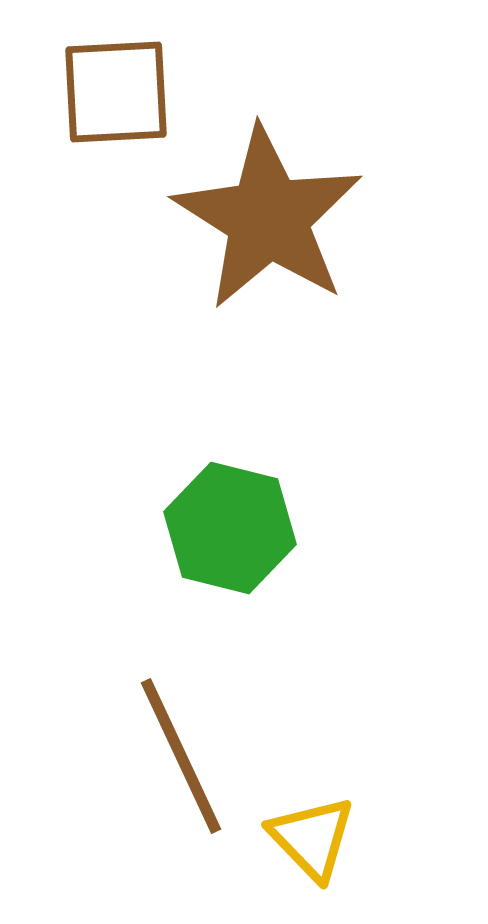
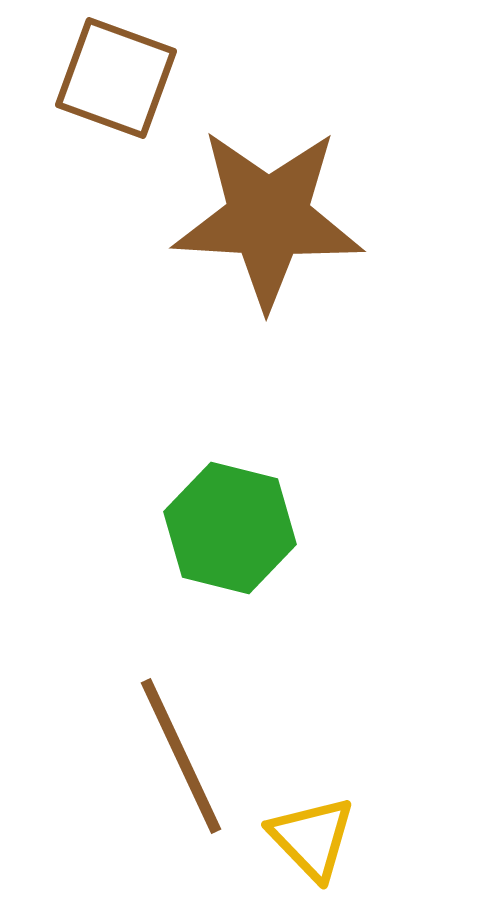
brown square: moved 14 px up; rotated 23 degrees clockwise
brown star: rotated 29 degrees counterclockwise
